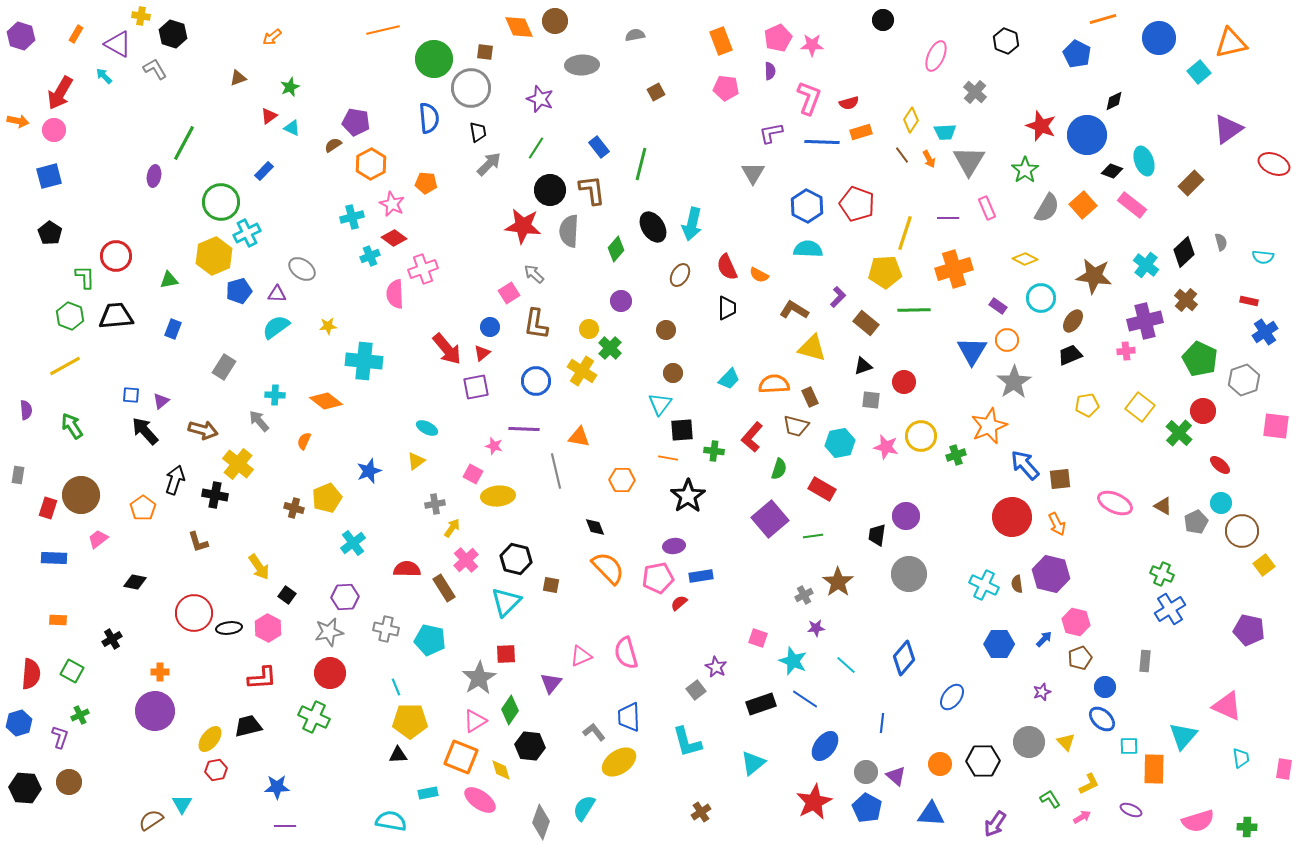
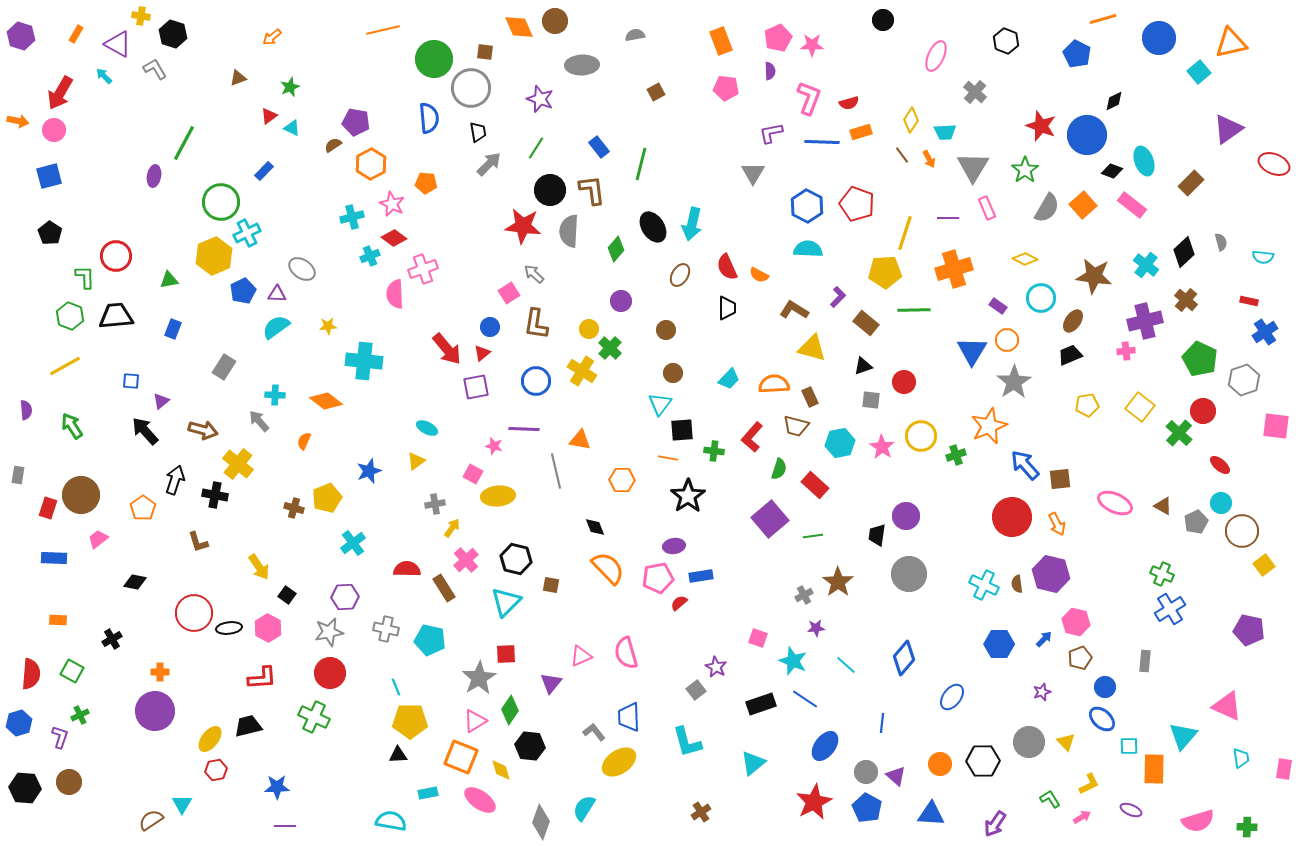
gray triangle at (969, 161): moved 4 px right, 6 px down
blue pentagon at (239, 291): moved 4 px right; rotated 10 degrees counterclockwise
blue square at (131, 395): moved 14 px up
orange triangle at (579, 437): moved 1 px right, 3 px down
pink star at (886, 447): moved 4 px left; rotated 20 degrees clockwise
red rectangle at (822, 489): moved 7 px left, 4 px up; rotated 12 degrees clockwise
